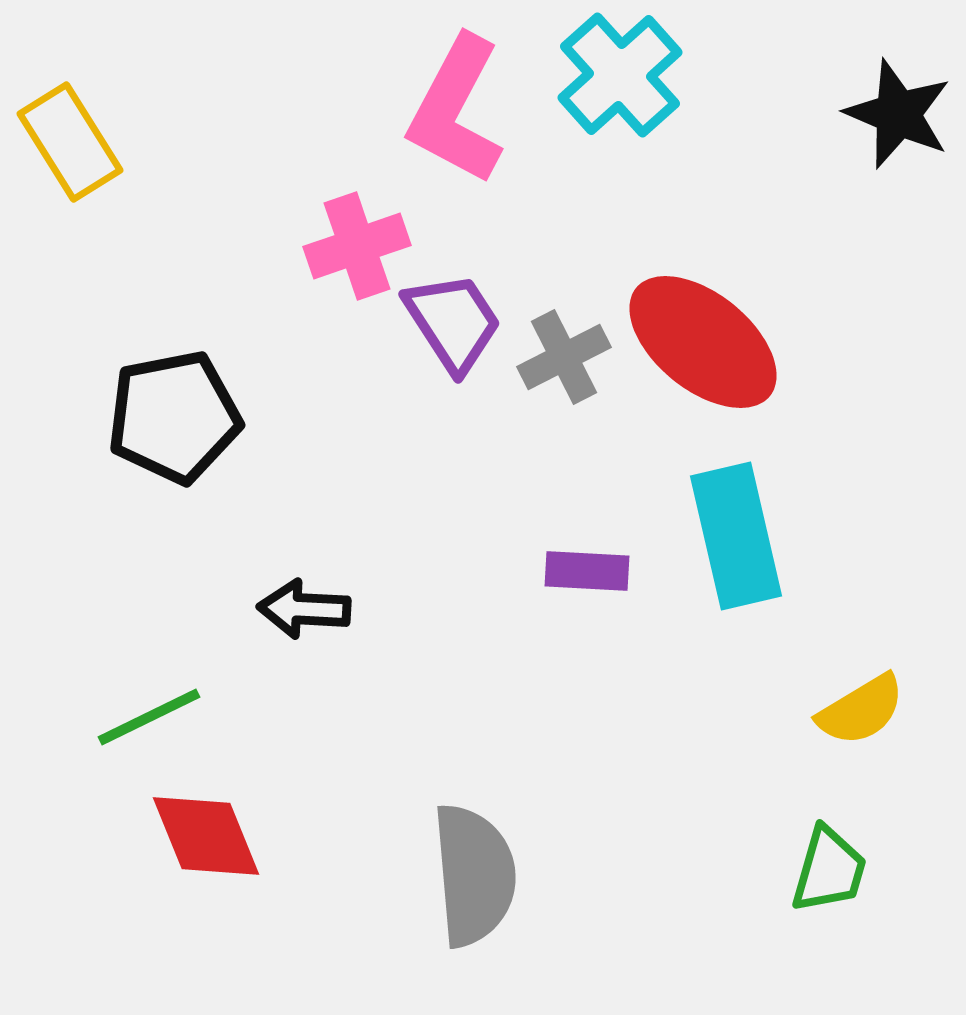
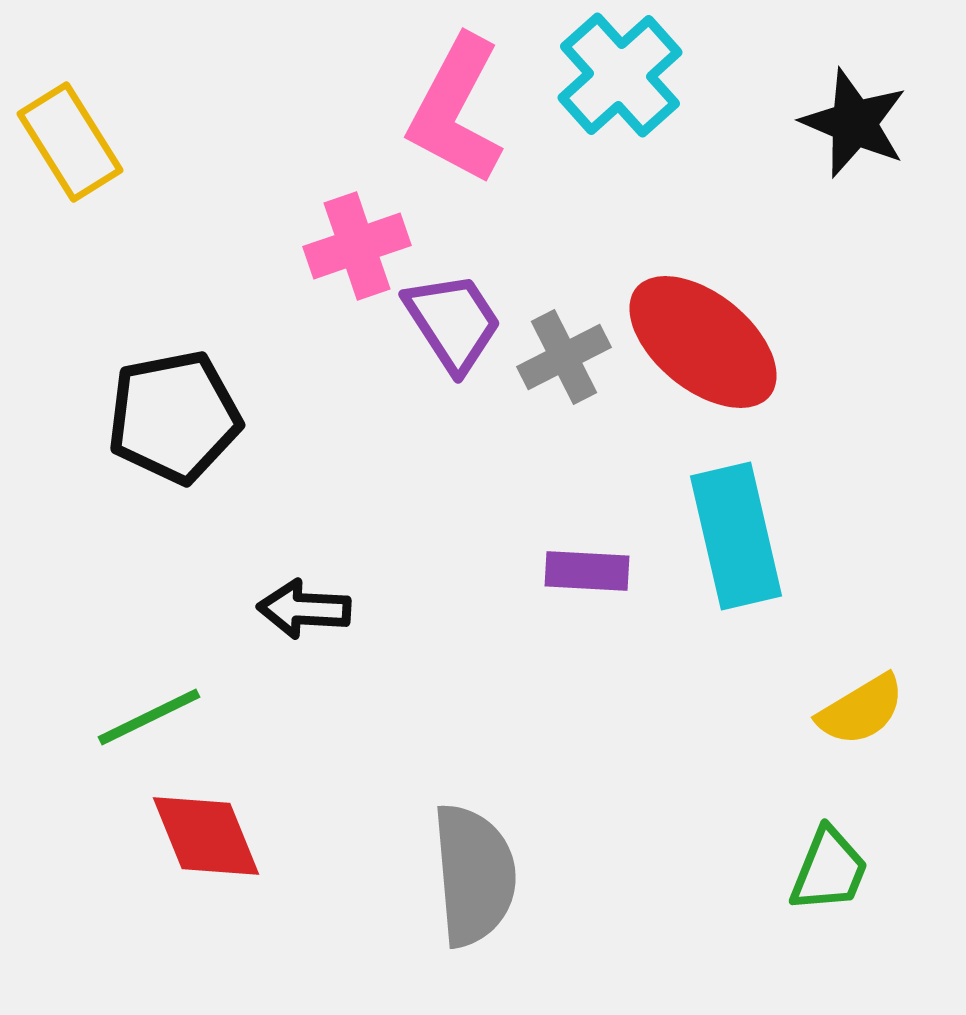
black star: moved 44 px left, 9 px down
green trapezoid: rotated 6 degrees clockwise
